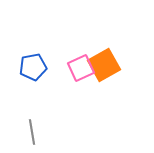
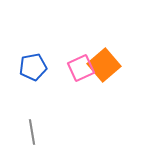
orange square: rotated 12 degrees counterclockwise
